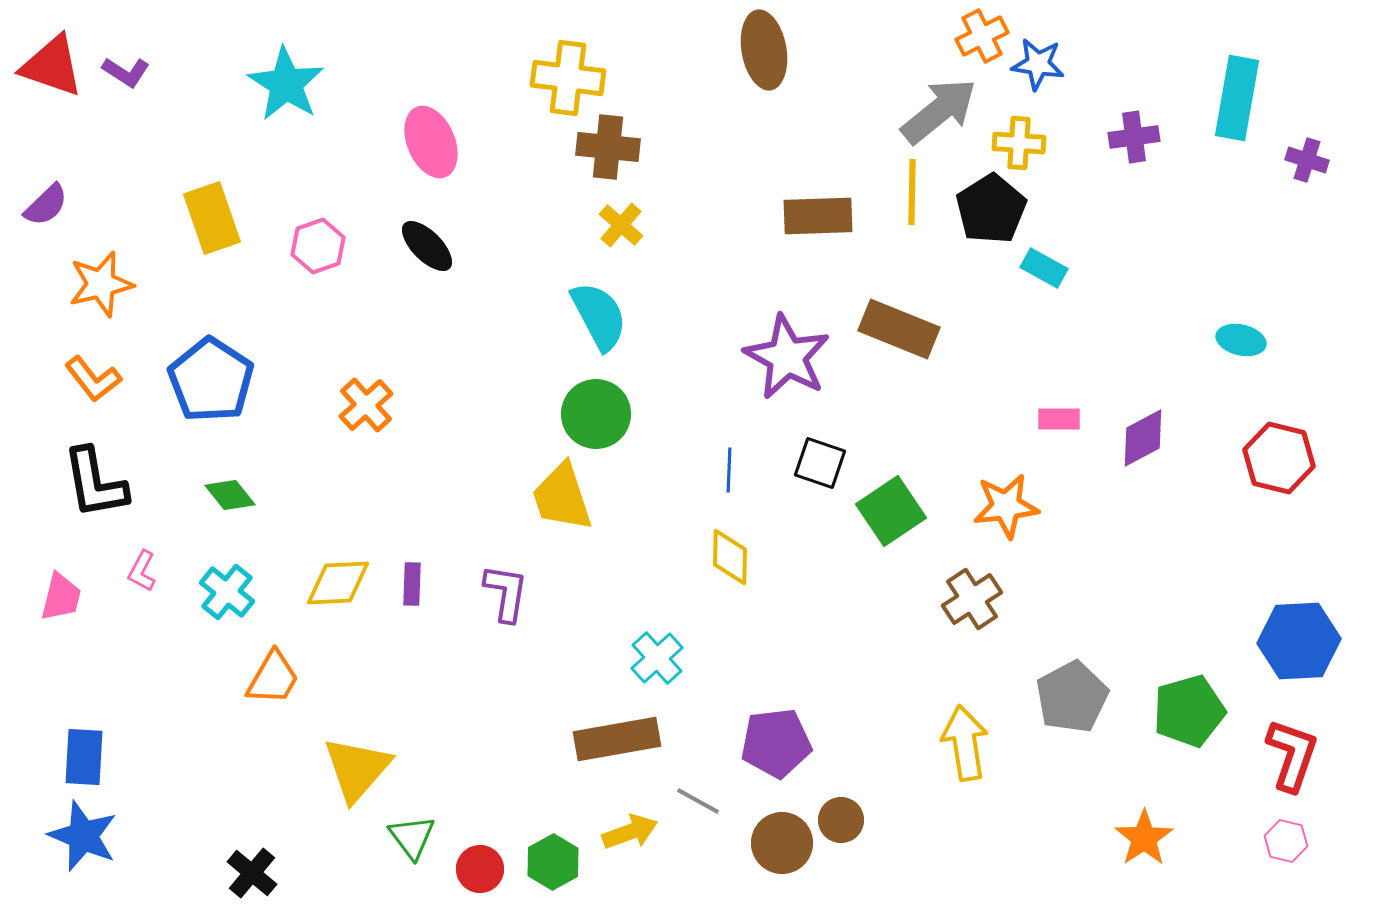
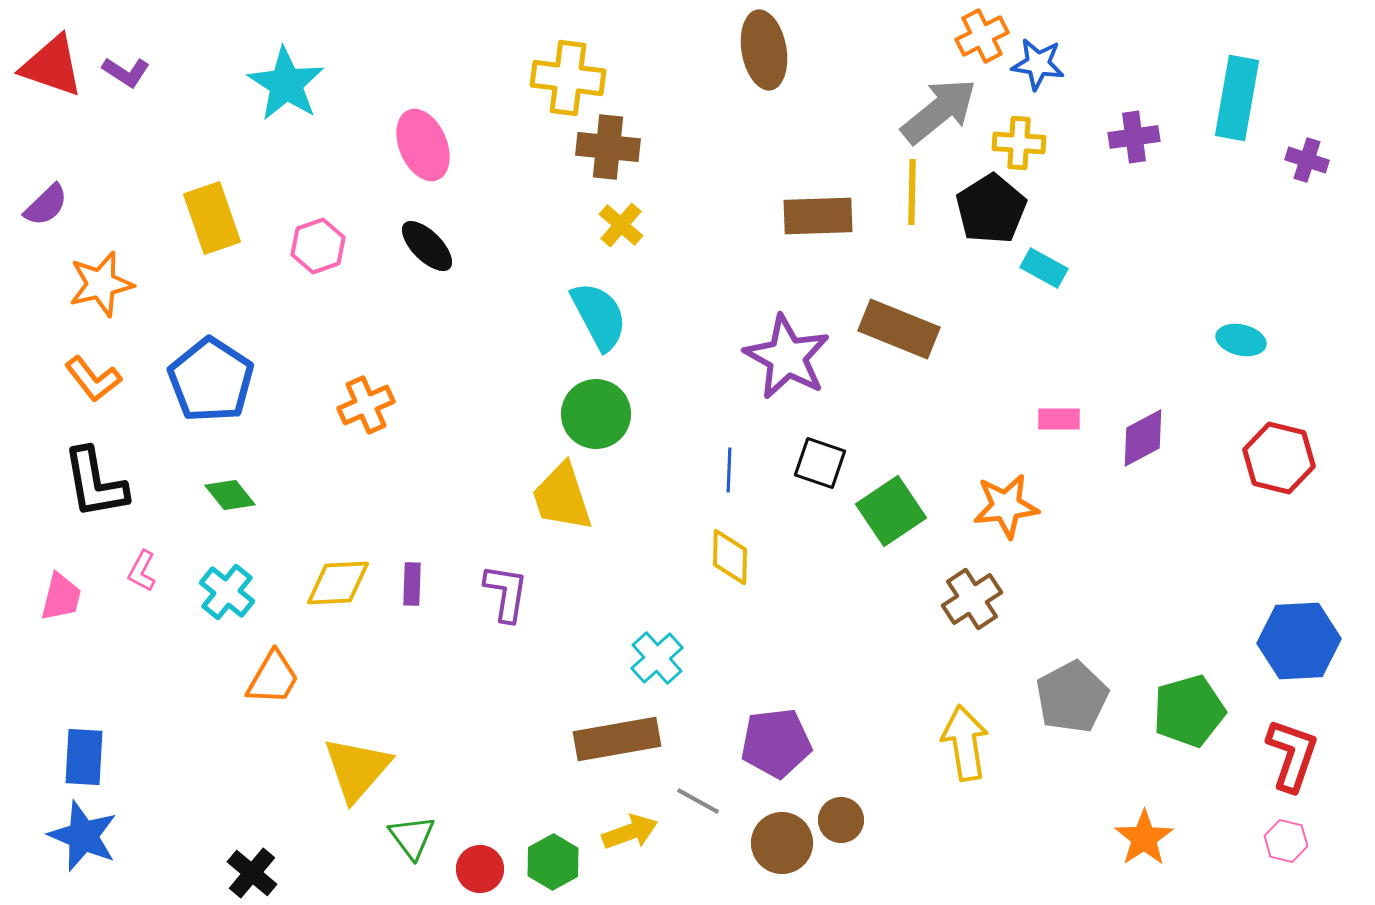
pink ellipse at (431, 142): moved 8 px left, 3 px down
orange cross at (366, 405): rotated 18 degrees clockwise
